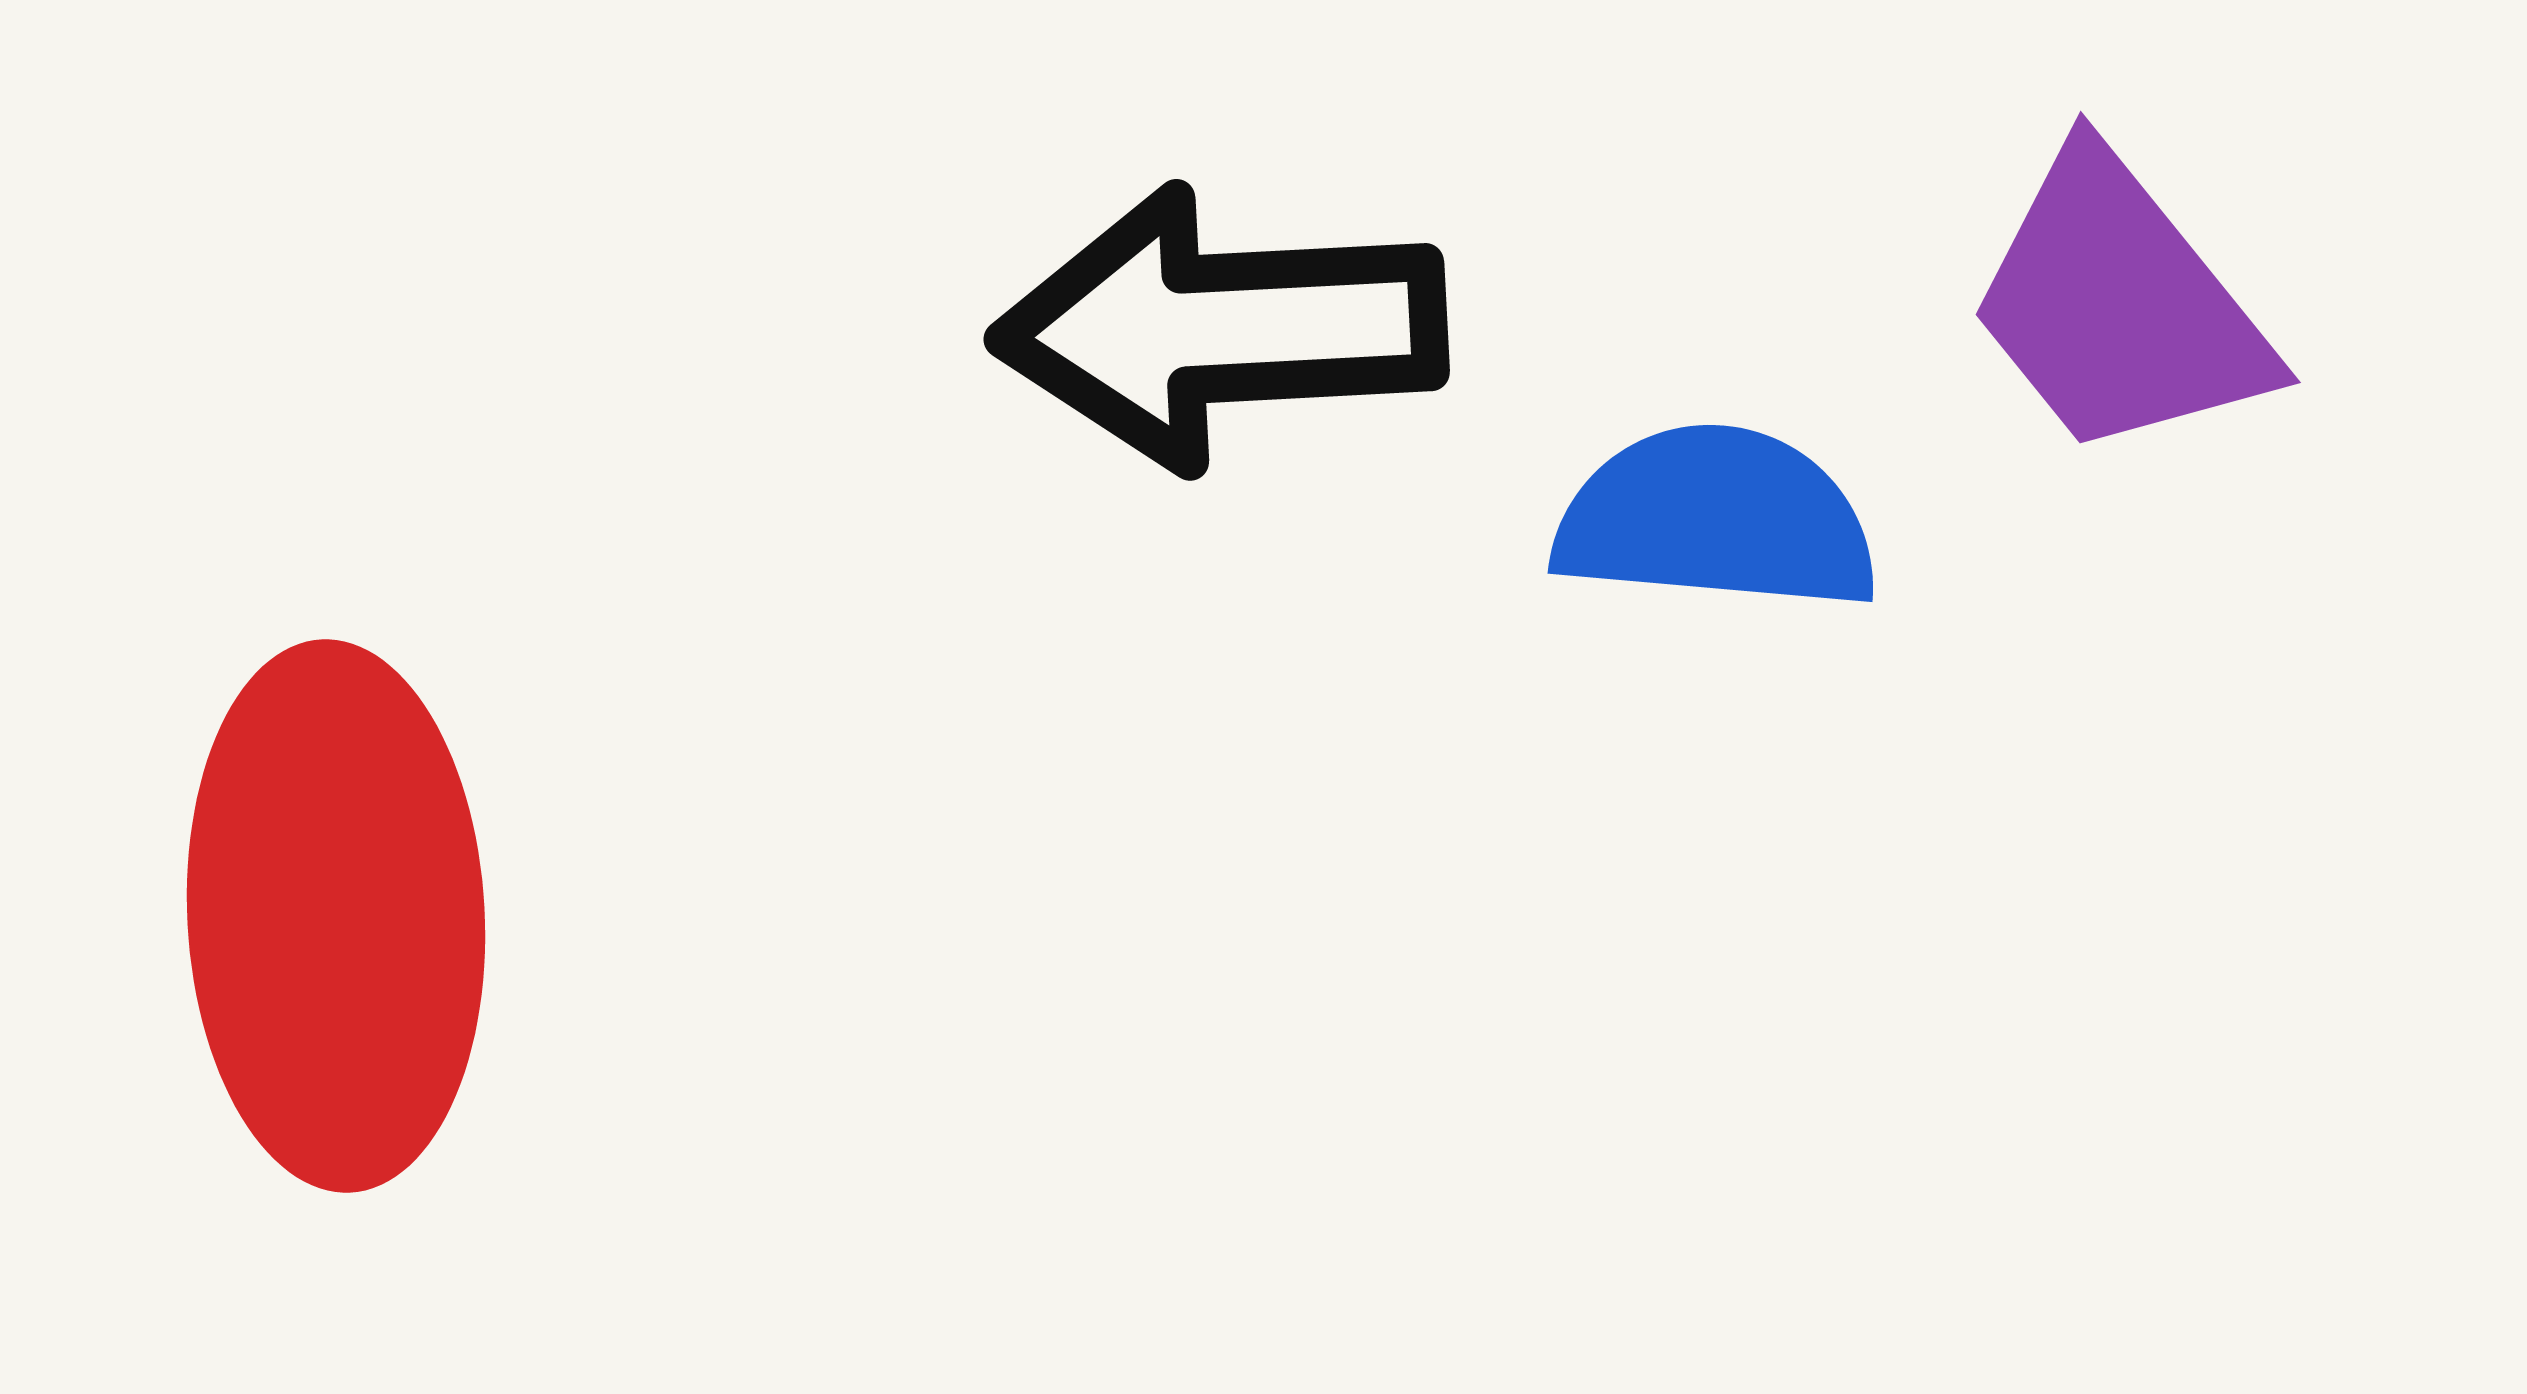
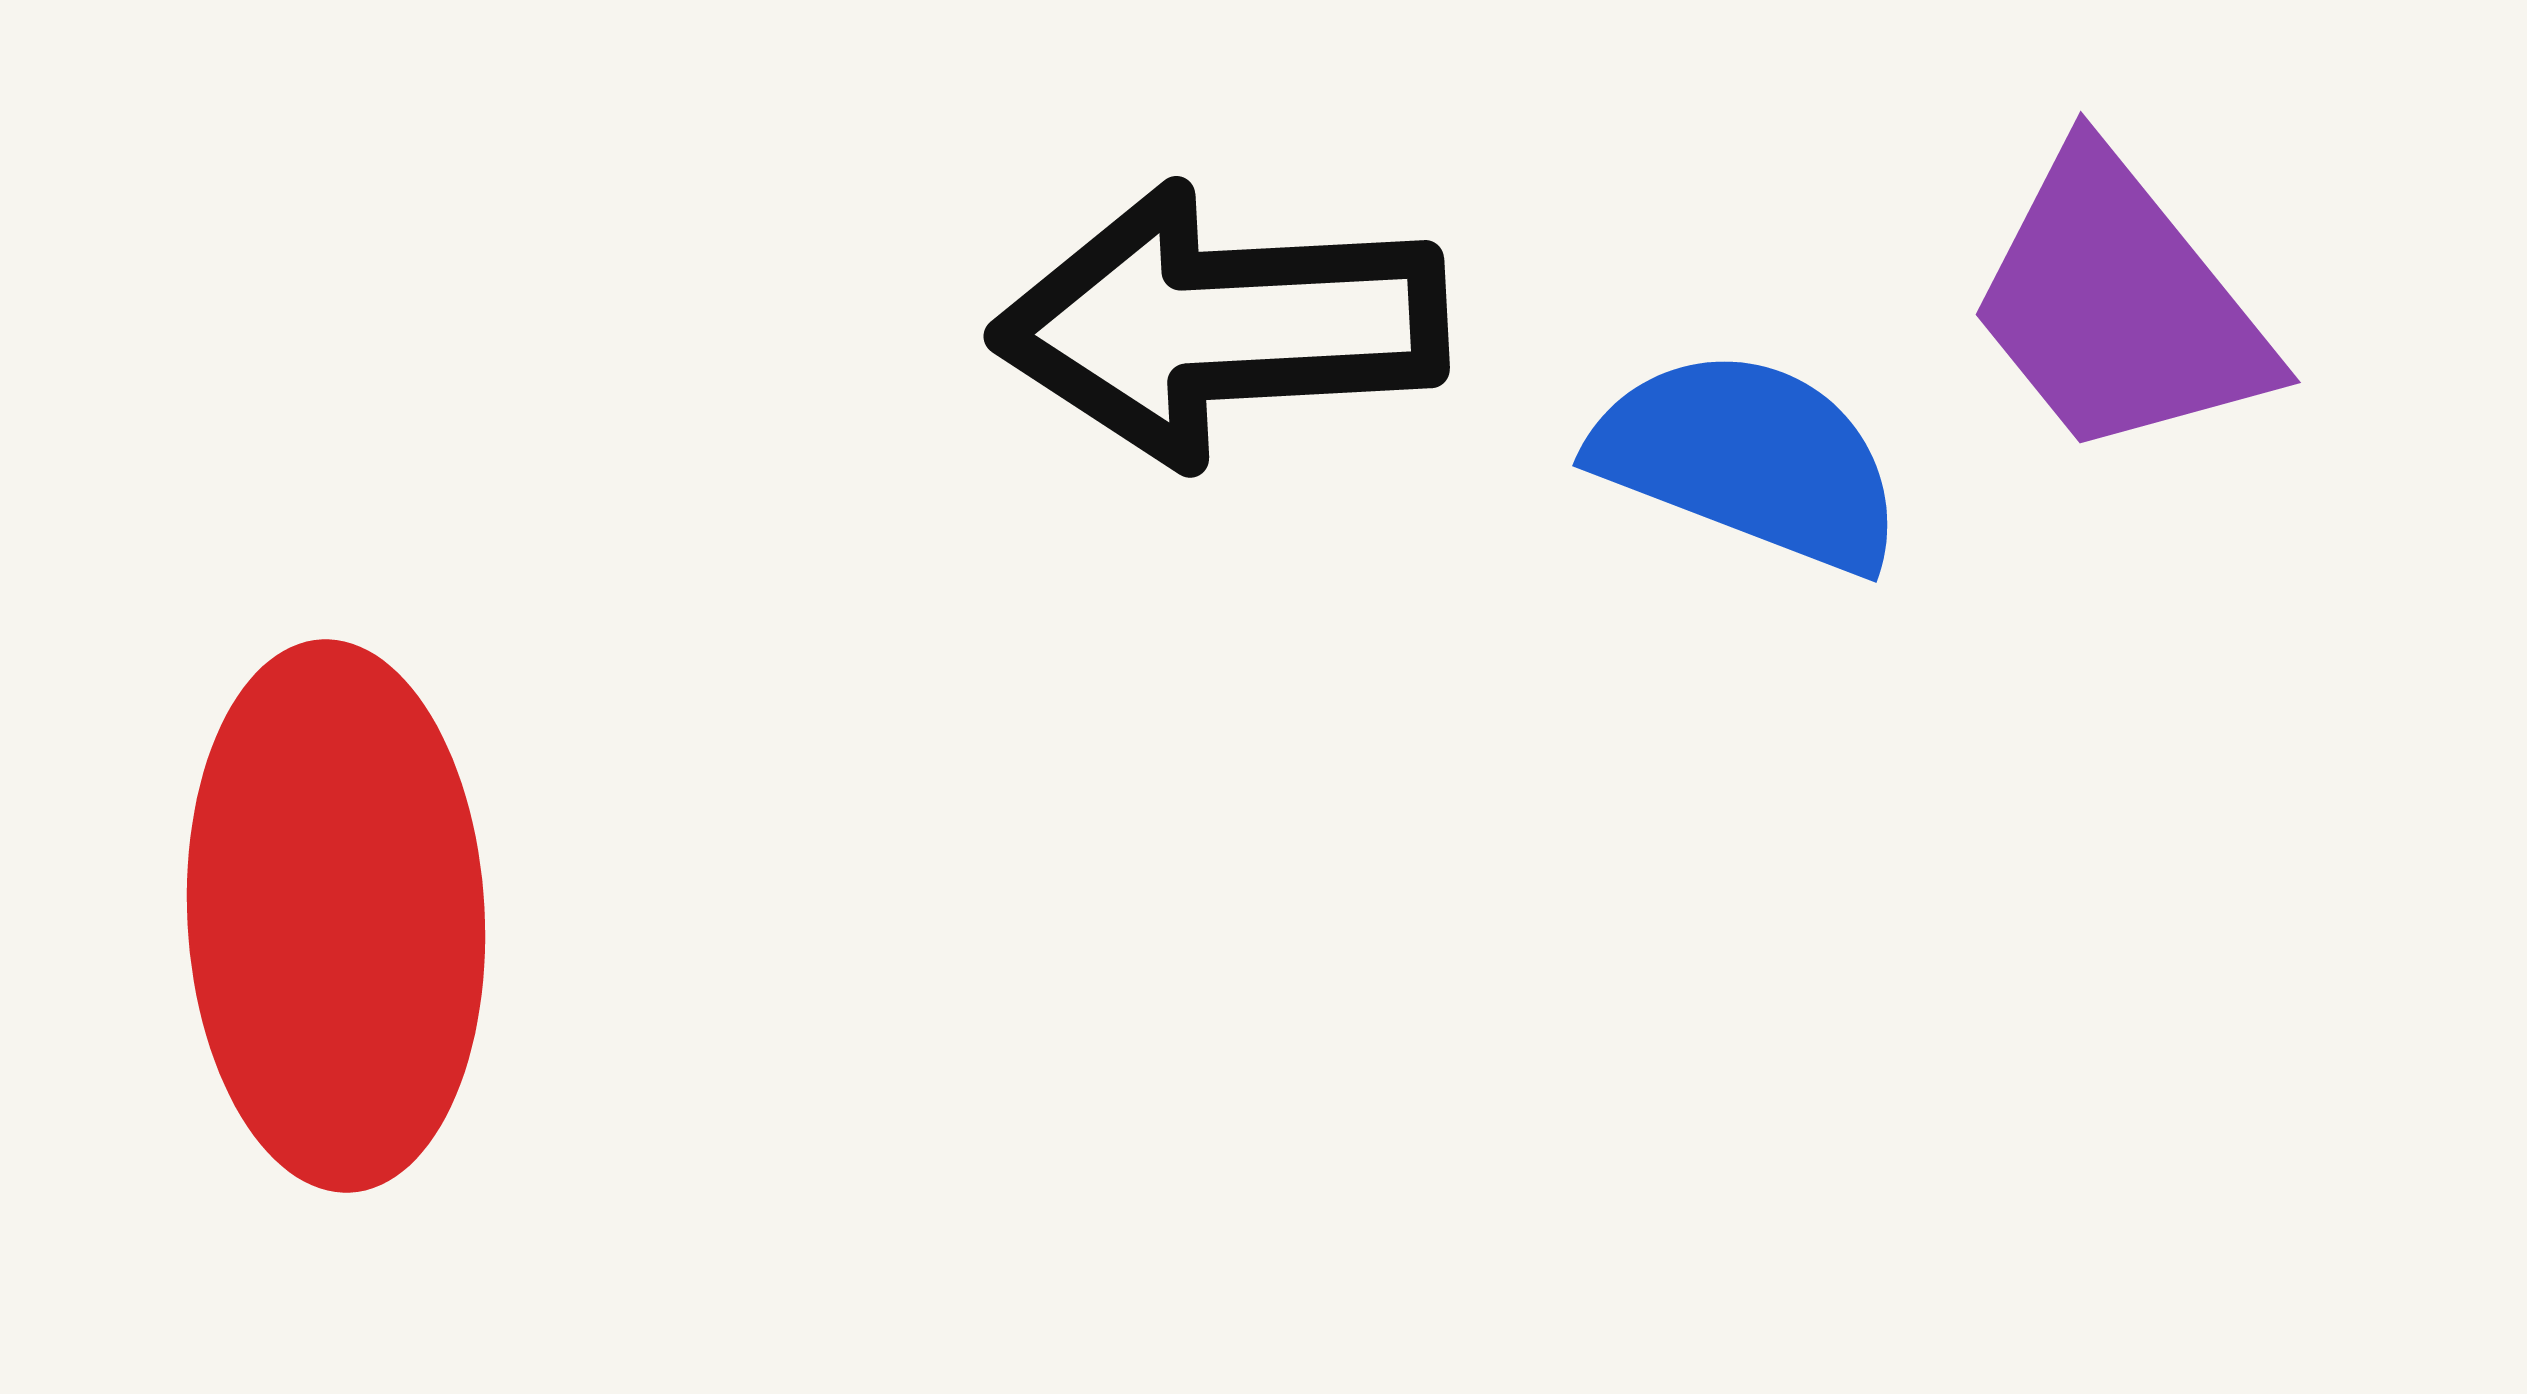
black arrow: moved 3 px up
blue semicircle: moved 33 px right, 59 px up; rotated 16 degrees clockwise
